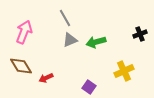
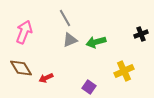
black cross: moved 1 px right
brown diamond: moved 2 px down
